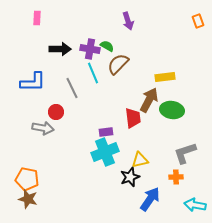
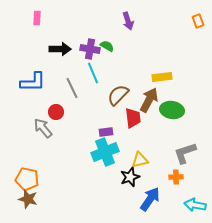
brown semicircle: moved 31 px down
yellow rectangle: moved 3 px left
gray arrow: rotated 140 degrees counterclockwise
